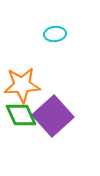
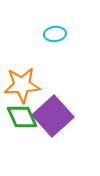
green diamond: moved 1 px right, 2 px down
